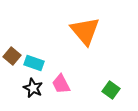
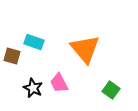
orange triangle: moved 18 px down
brown square: rotated 24 degrees counterclockwise
cyan rectangle: moved 21 px up
pink trapezoid: moved 2 px left, 1 px up
